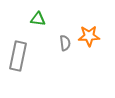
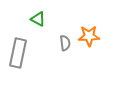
green triangle: rotated 21 degrees clockwise
gray rectangle: moved 3 px up
